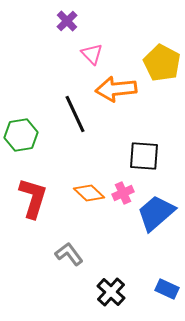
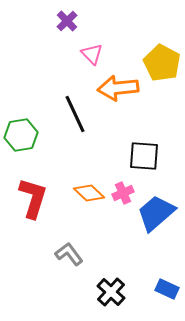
orange arrow: moved 2 px right, 1 px up
